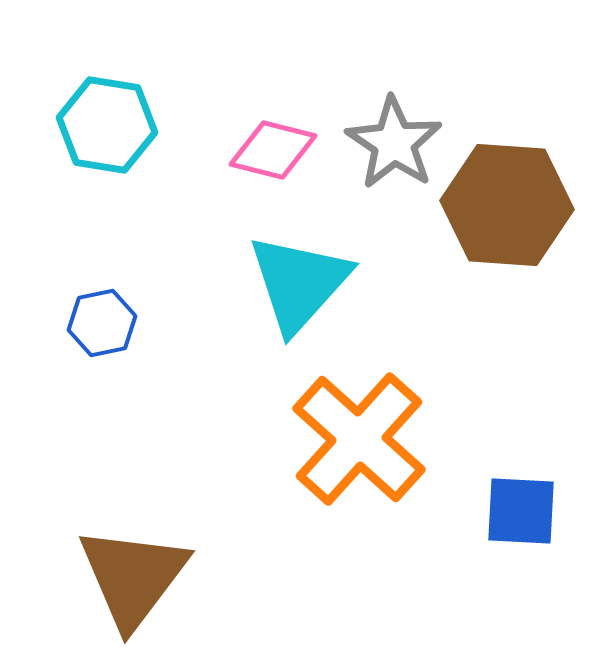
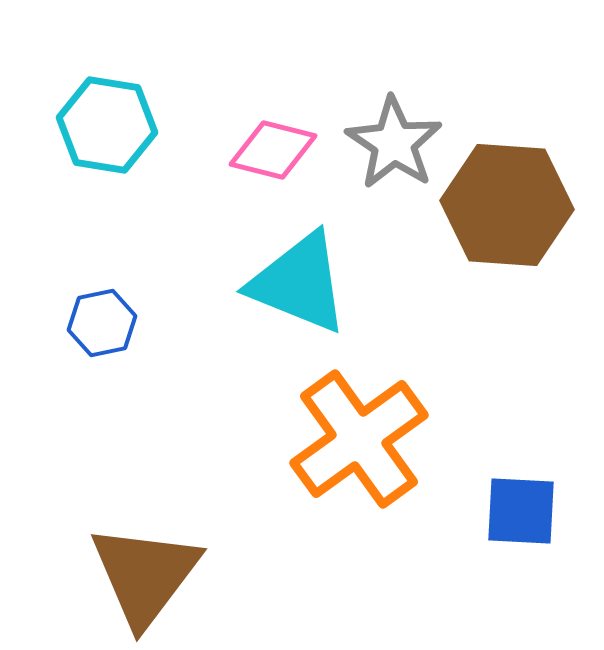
cyan triangle: rotated 50 degrees counterclockwise
orange cross: rotated 12 degrees clockwise
brown triangle: moved 12 px right, 2 px up
